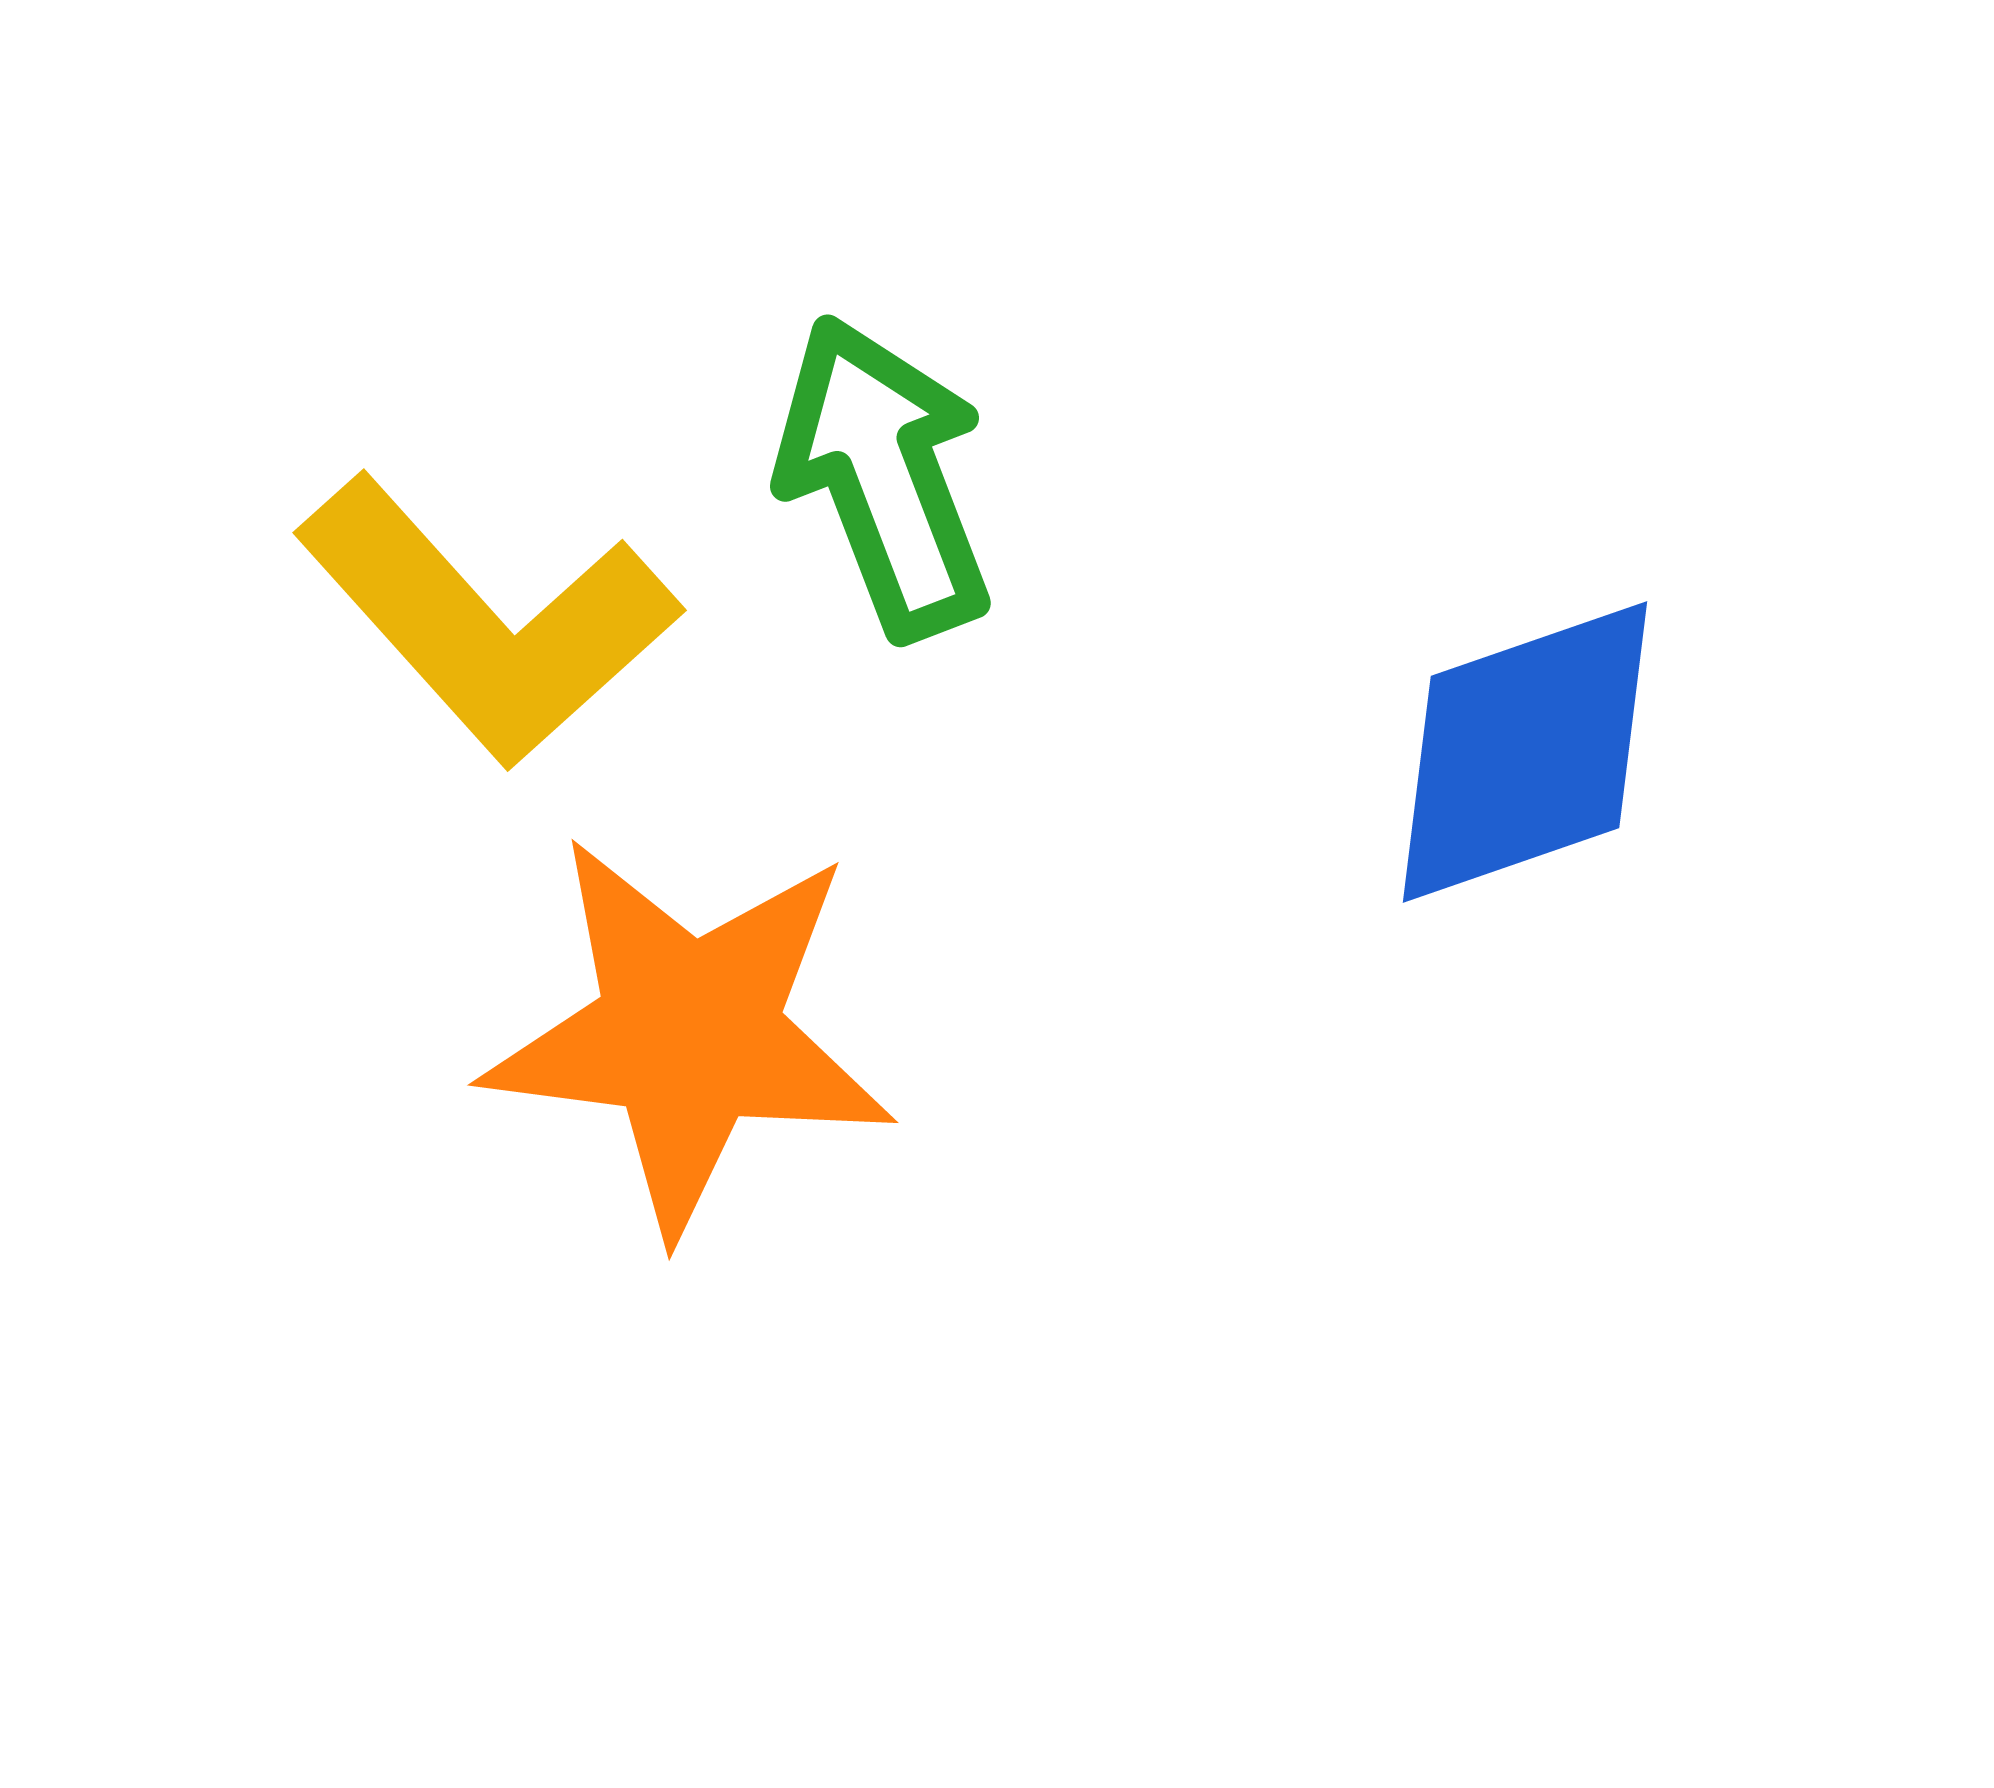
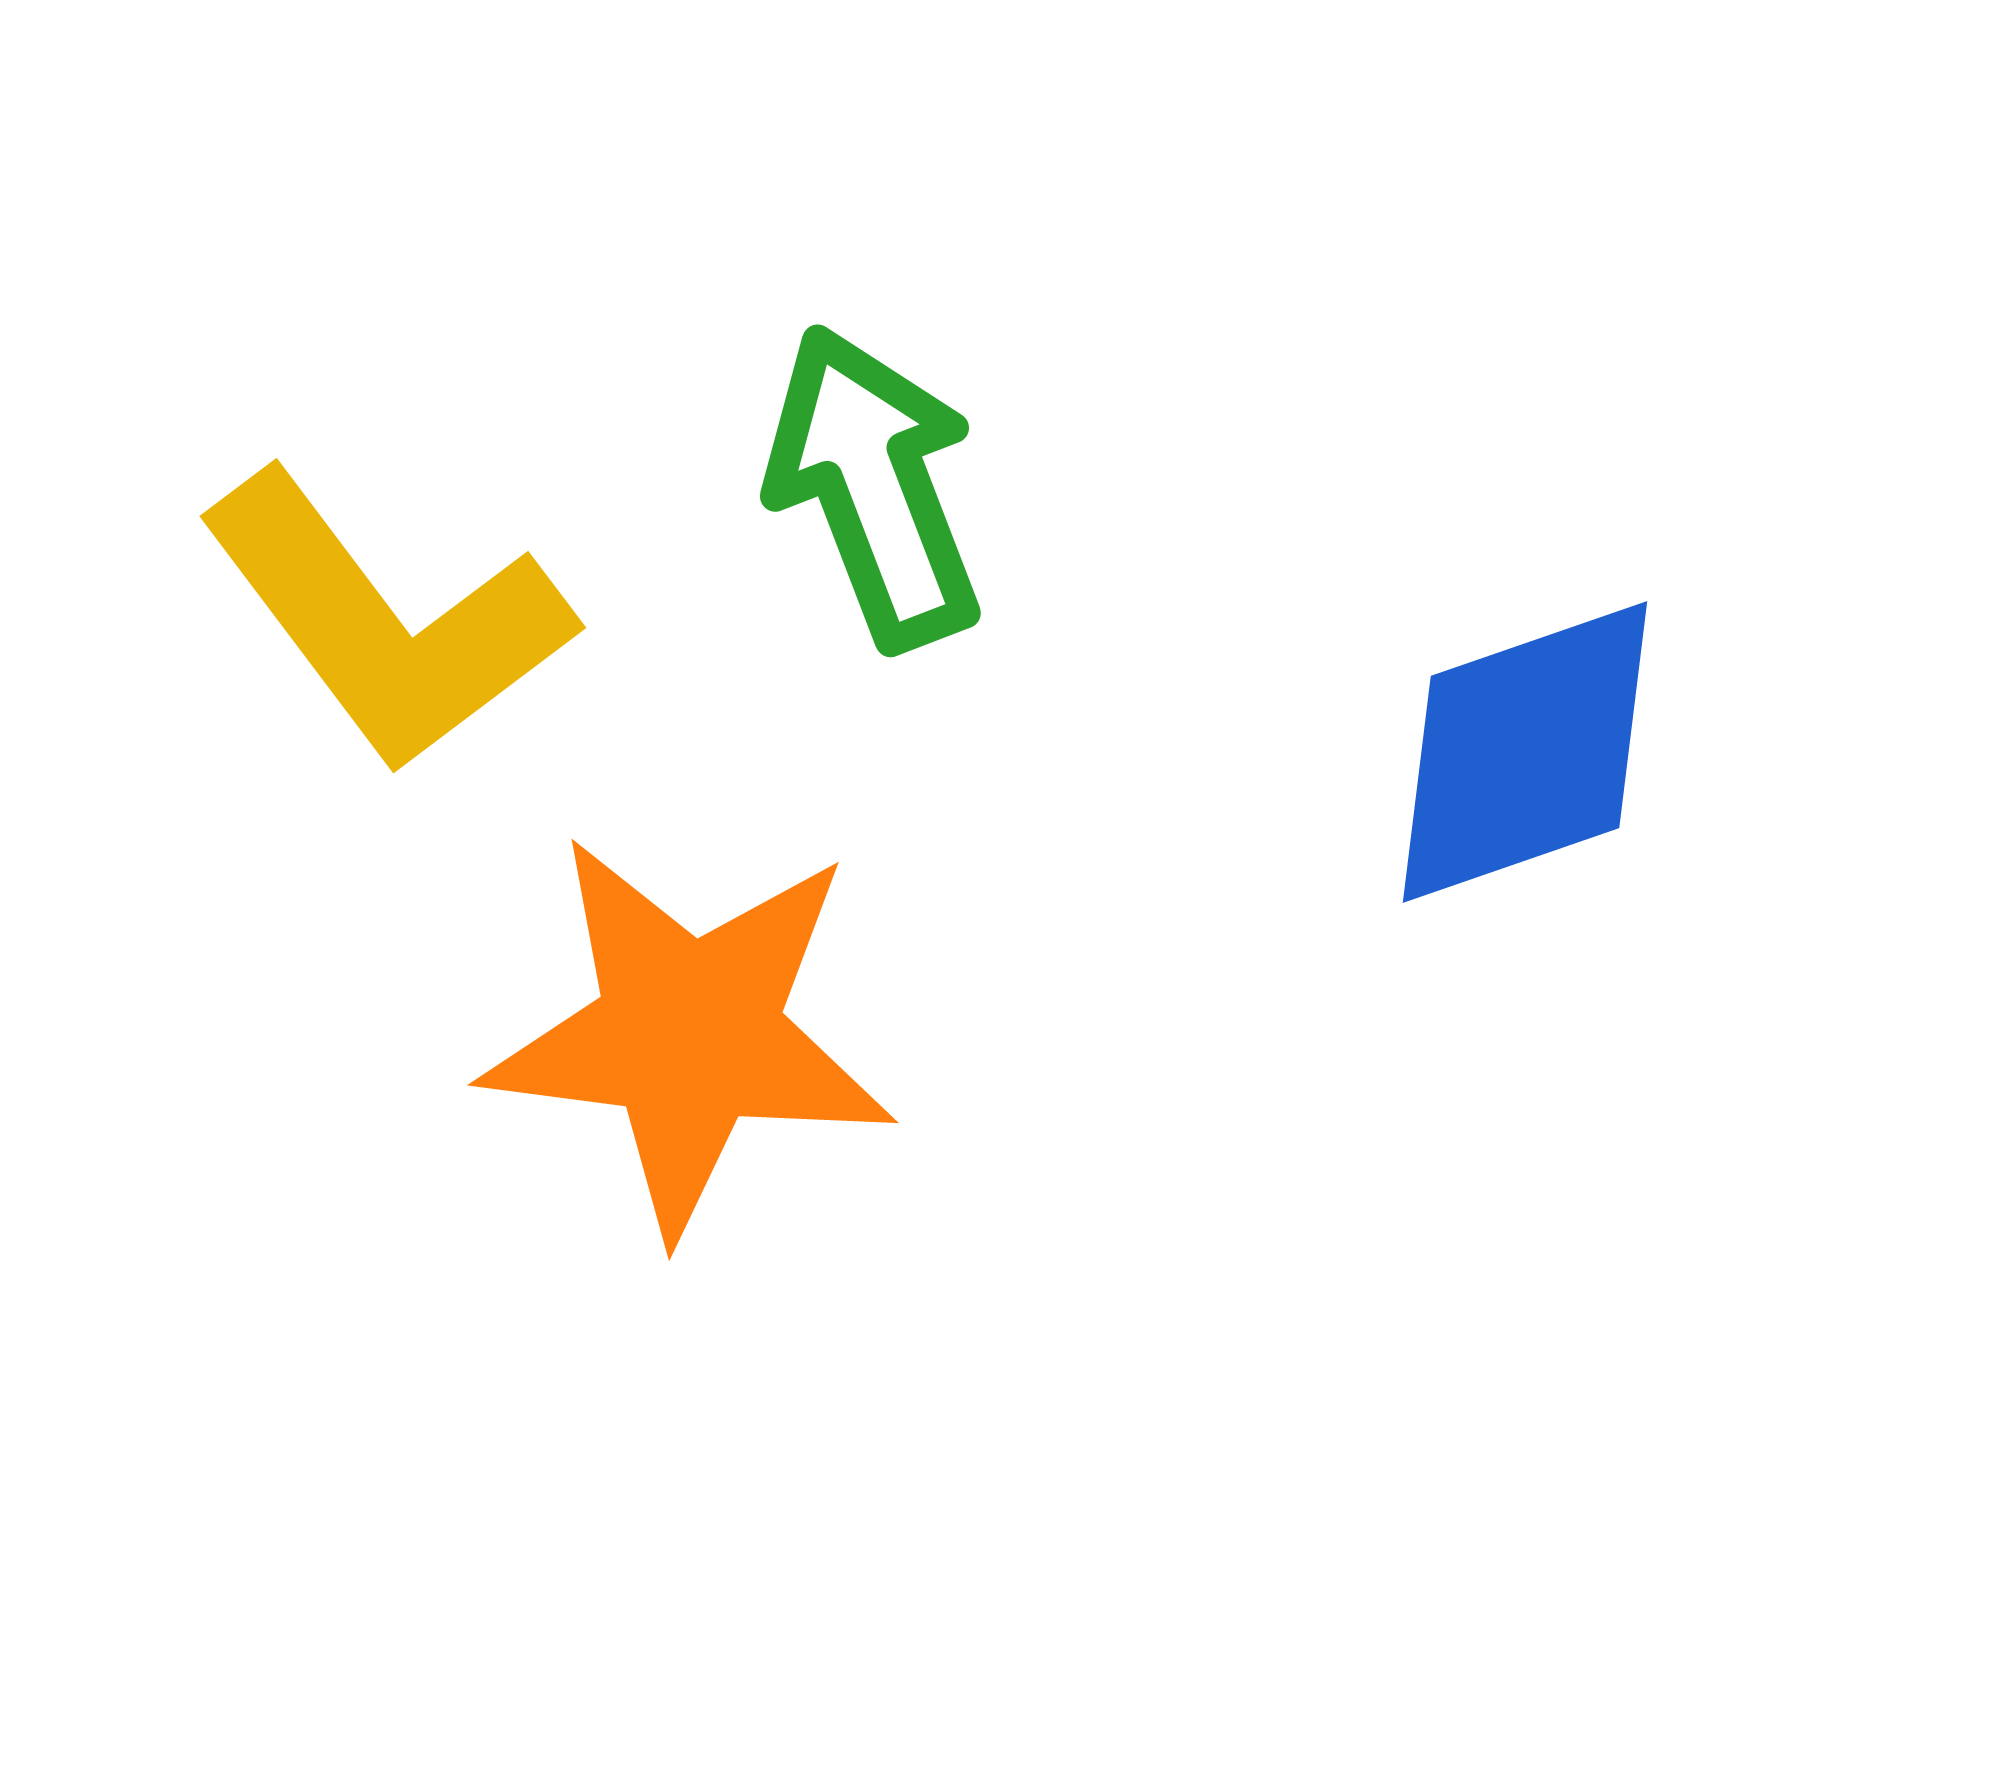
green arrow: moved 10 px left, 10 px down
yellow L-shape: moved 101 px left; rotated 5 degrees clockwise
